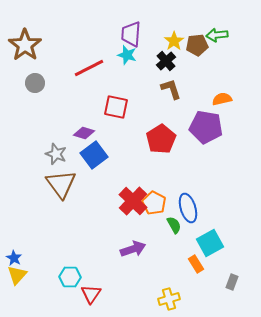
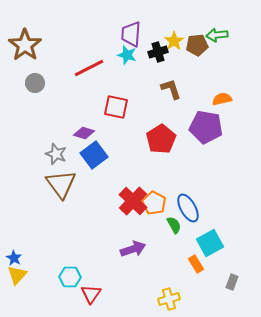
black cross: moved 8 px left, 9 px up; rotated 24 degrees clockwise
blue ellipse: rotated 12 degrees counterclockwise
